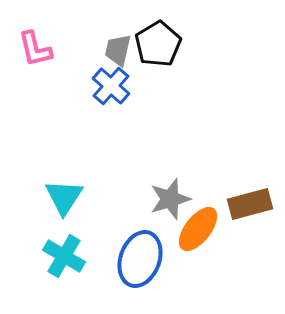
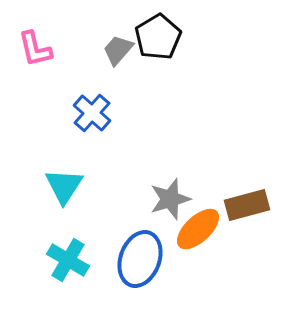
black pentagon: moved 7 px up
gray trapezoid: rotated 28 degrees clockwise
blue cross: moved 19 px left, 27 px down
cyan triangle: moved 11 px up
brown rectangle: moved 3 px left, 1 px down
orange ellipse: rotated 9 degrees clockwise
cyan cross: moved 4 px right, 4 px down
